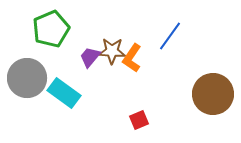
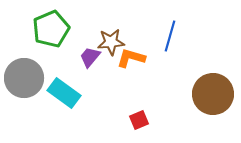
blue line: rotated 20 degrees counterclockwise
brown star: moved 1 px left, 9 px up; rotated 8 degrees counterclockwise
orange L-shape: moved 1 px left; rotated 72 degrees clockwise
gray circle: moved 3 px left
